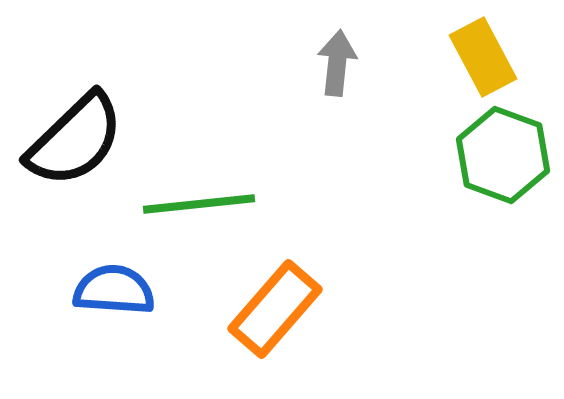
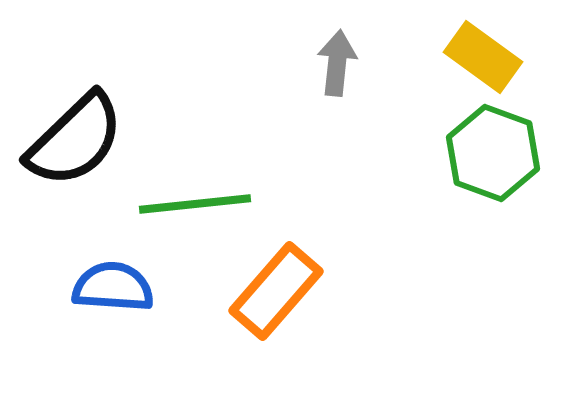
yellow rectangle: rotated 26 degrees counterclockwise
green hexagon: moved 10 px left, 2 px up
green line: moved 4 px left
blue semicircle: moved 1 px left, 3 px up
orange rectangle: moved 1 px right, 18 px up
